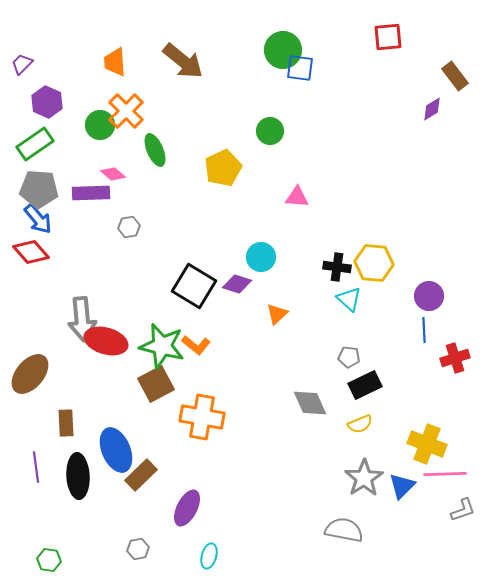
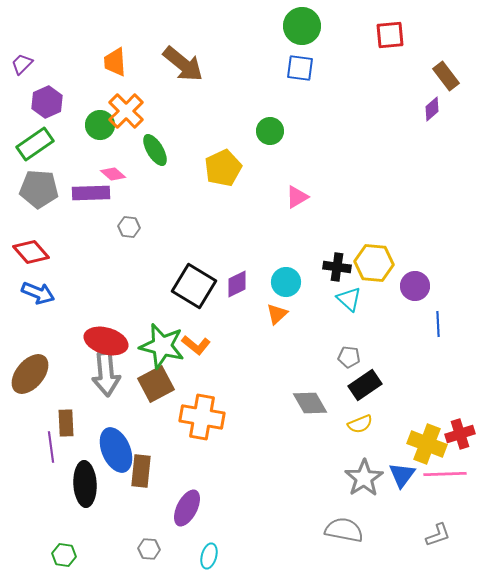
red square at (388, 37): moved 2 px right, 2 px up
green circle at (283, 50): moved 19 px right, 24 px up
brown arrow at (183, 61): moved 3 px down
brown rectangle at (455, 76): moved 9 px left
purple hexagon at (47, 102): rotated 12 degrees clockwise
purple diamond at (432, 109): rotated 10 degrees counterclockwise
green ellipse at (155, 150): rotated 8 degrees counterclockwise
pink triangle at (297, 197): rotated 35 degrees counterclockwise
blue arrow at (38, 219): moved 74 px down; rotated 28 degrees counterclockwise
gray hexagon at (129, 227): rotated 15 degrees clockwise
cyan circle at (261, 257): moved 25 px right, 25 px down
purple diamond at (237, 284): rotated 44 degrees counterclockwise
purple circle at (429, 296): moved 14 px left, 10 px up
gray arrow at (82, 319): moved 24 px right, 55 px down
blue line at (424, 330): moved 14 px right, 6 px up
red cross at (455, 358): moved 5 px right, 76 px down
black rectangle at (365, 385): rotated 8 degrees counterclockwise
gray diamond at (310, 403): rotated 6 degrees counterclockwise
purple line at (36, 467): moved 15 px right, 20 px up
brown rectangle at (141, 475): moved 4 px up; rotated 40 degrees counterclockwise
black ellipse at (78, 476): moved 7 px right, 8 px down
blue triangle at (402, 486): moved 11 px up; rotated 8 degrees counterclockwise
gray L-shape at (463, 510): moved 25 px left, 25 px down
gray hexagon at (138, 549): moved 11 px right; rotated 15 degrees clockwise
green hexagon at (49, 560): moved 15 px right, 5 px up
